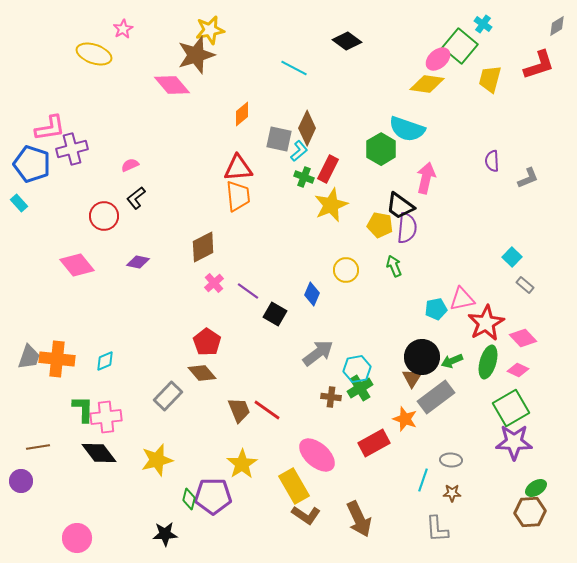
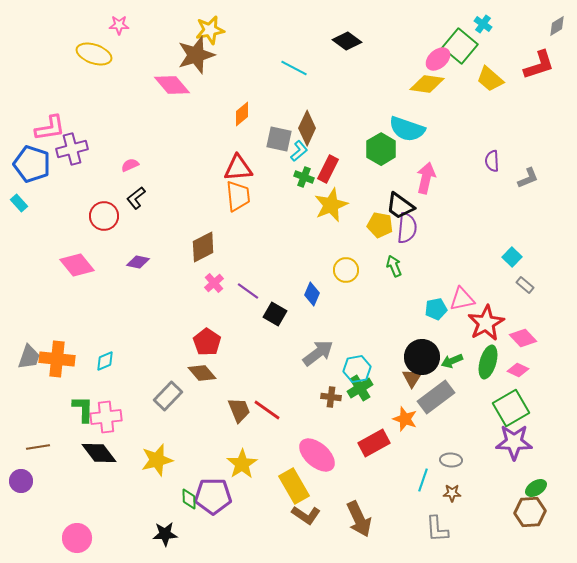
pink star at (123, 29): moved 4 px left, 4 px up; rotated 30 degrees clockwise
yellow trapezoid at (490, 79): rotated 64 degrees counterclockwise
green diamond at (189, 499): rotated 15 degrees counterclockwise
